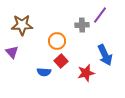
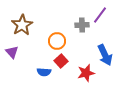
brown star: rotated 30 degrees counterclockwise
